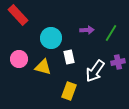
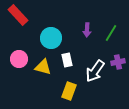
purple arrow: rotated 96 degrees clockwise
white rectangle: moved 2 px left, 3 px down
